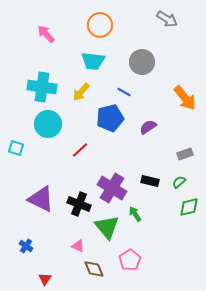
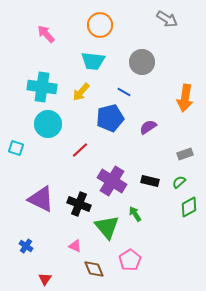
orange arrow: rotated 48 degrees clockwise
purple cross: moved 7 px up
green diamond: rotated 15 degrees counterclockwise
pink triangle: moved 3 px left
